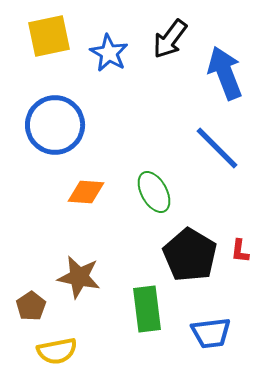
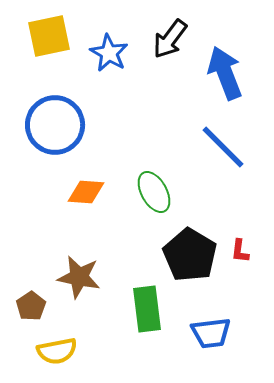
blue line: moved 6 px right, 1 px up
